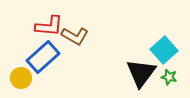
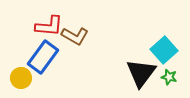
blue rectangle: rotated 12 degrees counterclockwise
